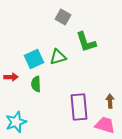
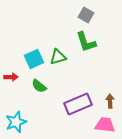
gray square: moved 23 px right, 2 px up
green semicircle: moved 3 px right, 2 px down; rotated 49 degrees counterclockwise
purple rectangle: moved 1 px left, 3 px up; rotated 72 degrees clockwise
pink trapezoid: rotated 10 degrees counterclockwise
